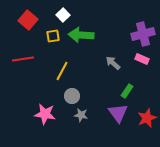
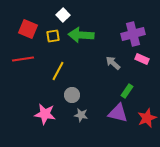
red square: moved 9 px down; rotated 18 degrees counterclockwise
purple cross: moved 10 px left
yellow line: moved 4 px left
gray circle: moved 1 px up
purple triangle: rotated 40 degrees counterclockwise
